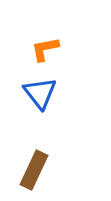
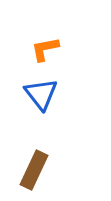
blue triangle: moved 1 px right, 1 px down
